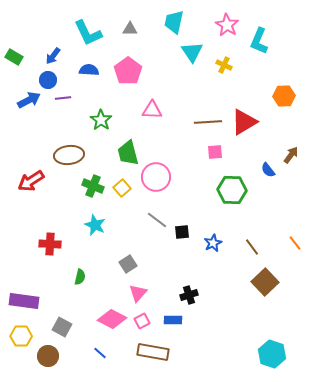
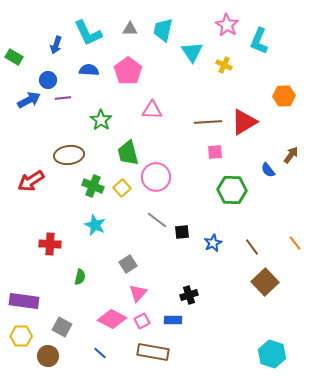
cyan trapezoid at (174, 22): moved 11 px left, 8 px down
blue arrow at (53, 56): moved 3 px right, 11 px up; rotated 18 degrees counterclockwise
